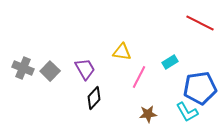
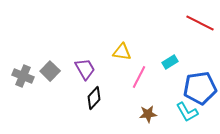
gray cross: moved 8 px down
